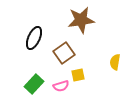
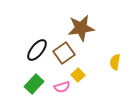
brown star: moved 8 px down
black ellipse: moved 3 px right, 12 px down; rotated 15 degrees clockwise
yellow square: rotated 32 degrees counterclockwise
pink semicircle: moved 1 px right, 1 px down
